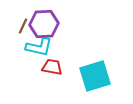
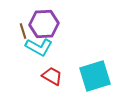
brown line: moved 5 px down; rotated 42 degrees counterclockwise
cyan L-shape: rotated 16 degrees clockwise
red trapezoid: moved 9 px down; rotated 20 degrees clockwise
